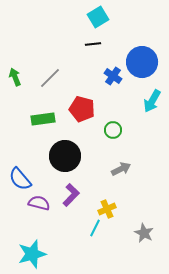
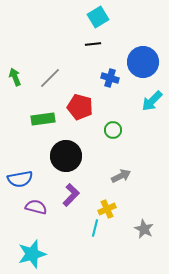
blue circle: moved 1 px right
blue cross: moved 3 px left, 2 px down; rotated 18 degrees counterclockwise
cyan arrow: rotated 15 degrees clockwise
red pentagon: moved 2 px left, 2 px up
black circle: moved 1 px right
gray arrow: moved 7 px down
blue semicircle: rotated 60 degrees counterclockwise
purple semicircle: moved 3 px left, 4 px down
cyan line: rotated 12 degrees counterclockwise
gray star: moved 4 px up
